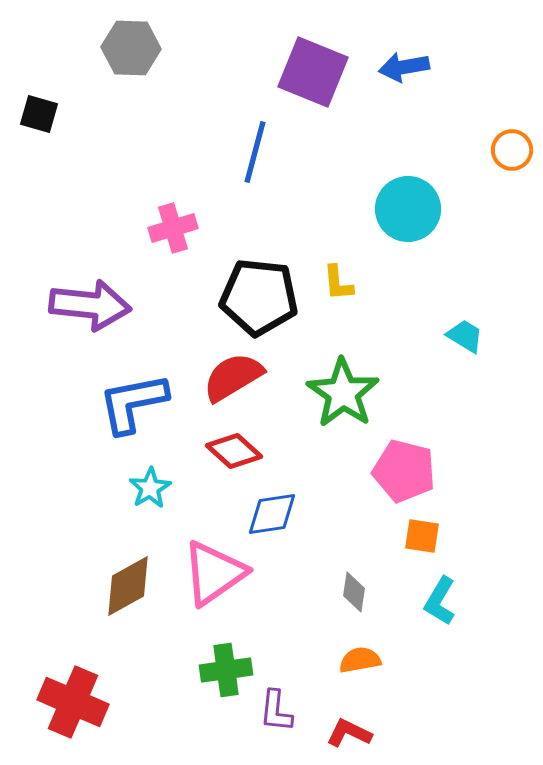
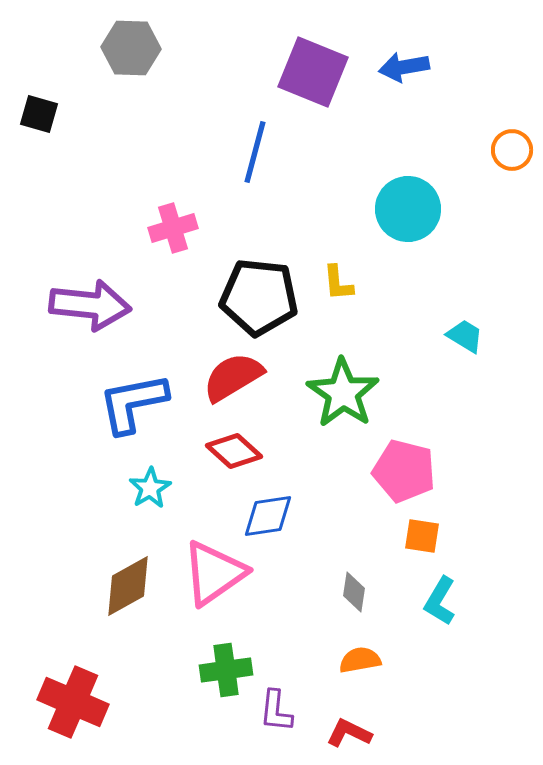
blue diamond: moved 4 px left, 2 px down
